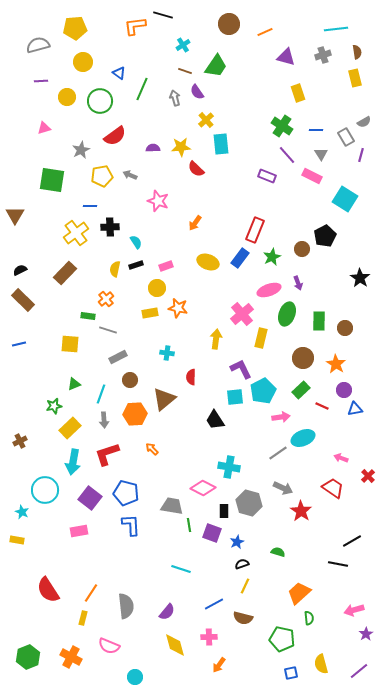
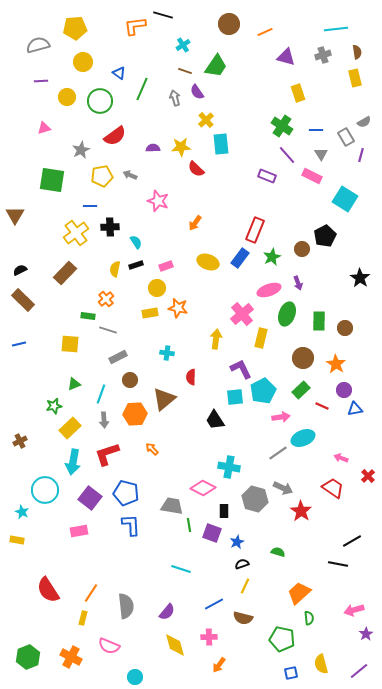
gray hexagon at (249, 503): moved 6 px right, 4 px up
